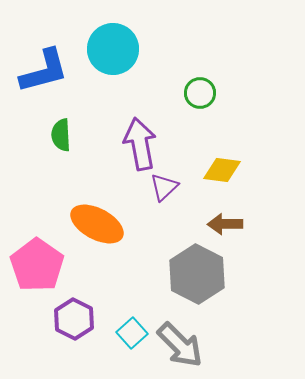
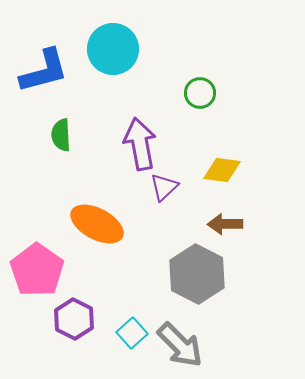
pink pentagon: moved 5 px down
